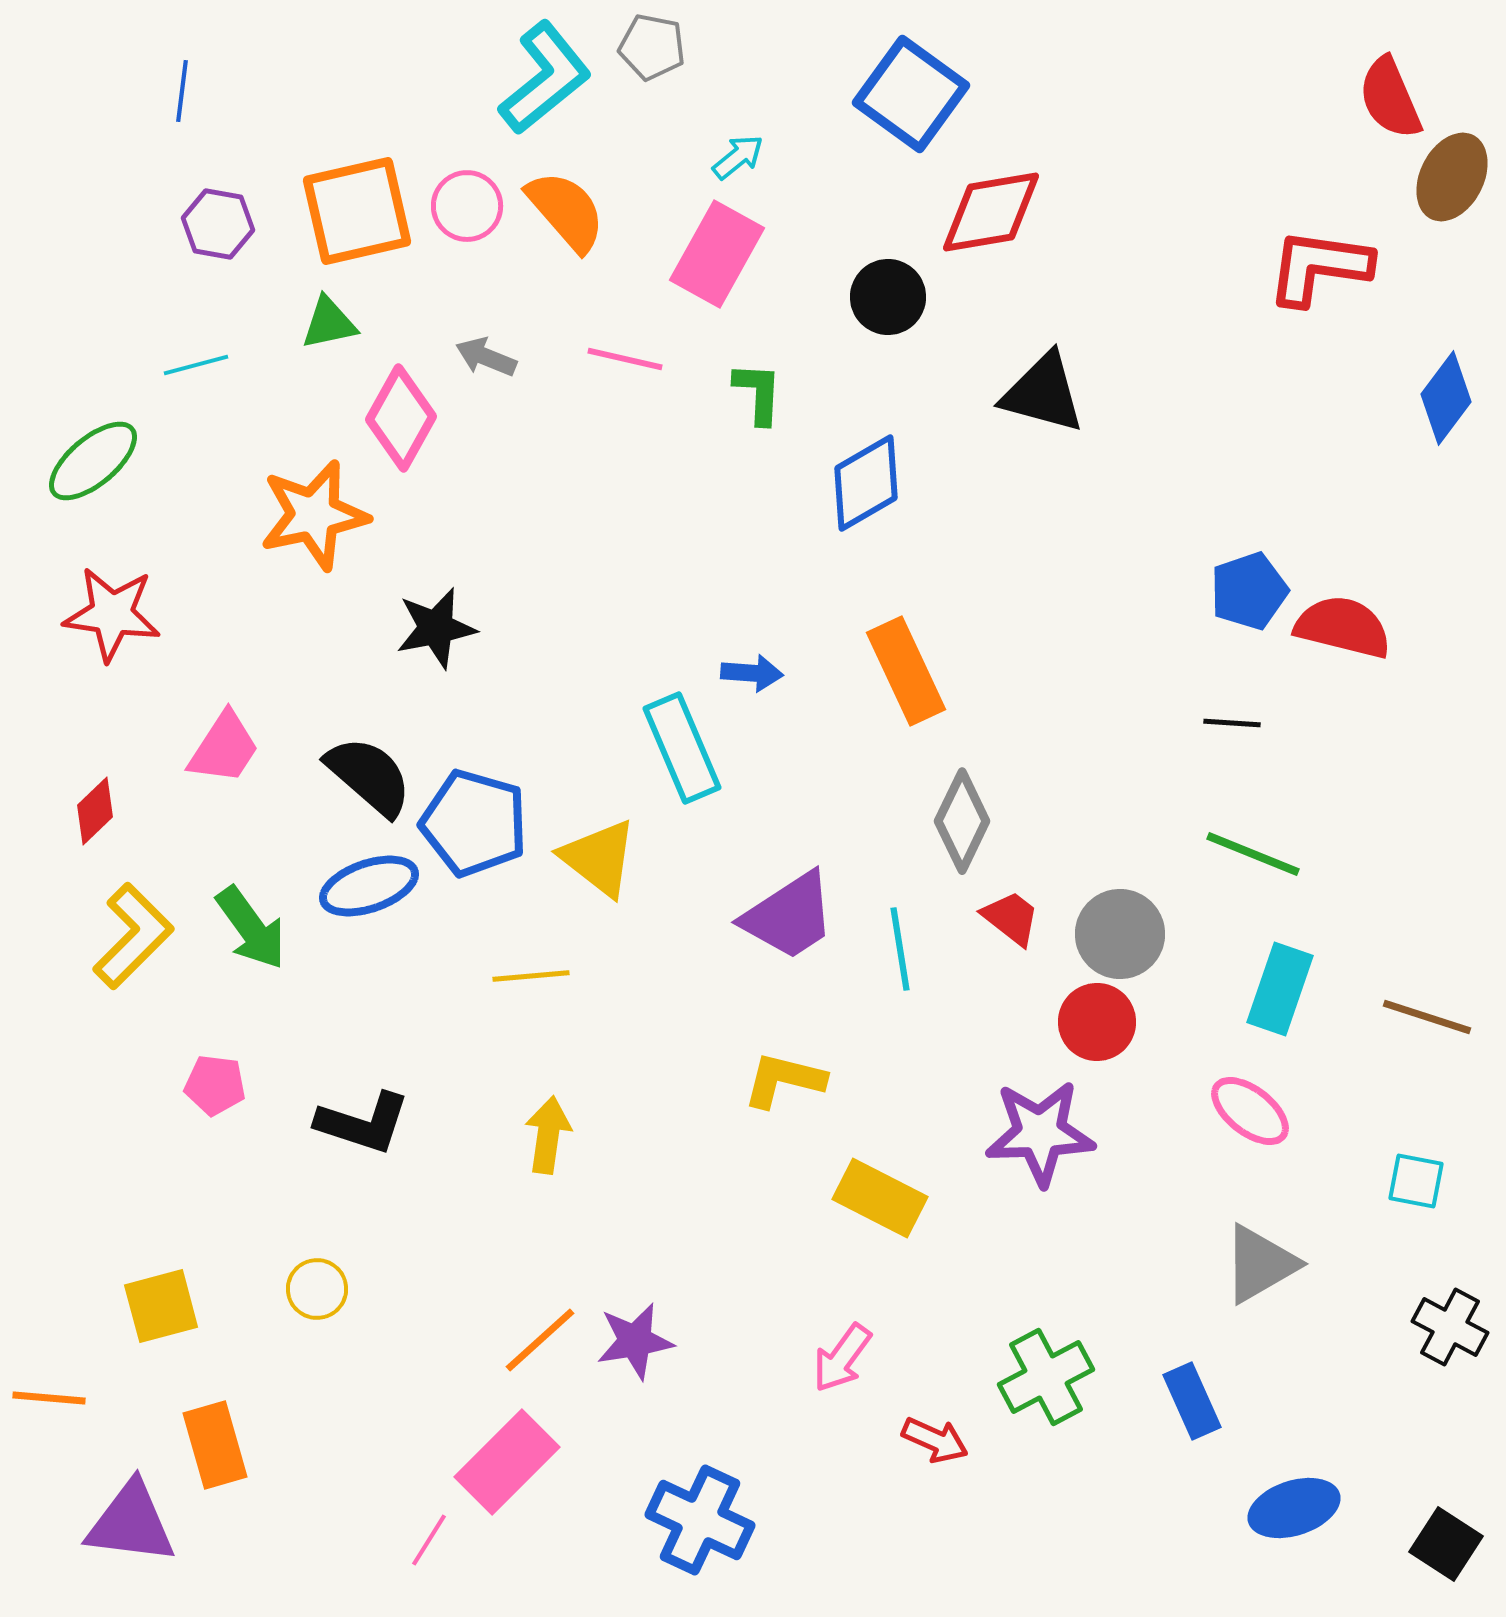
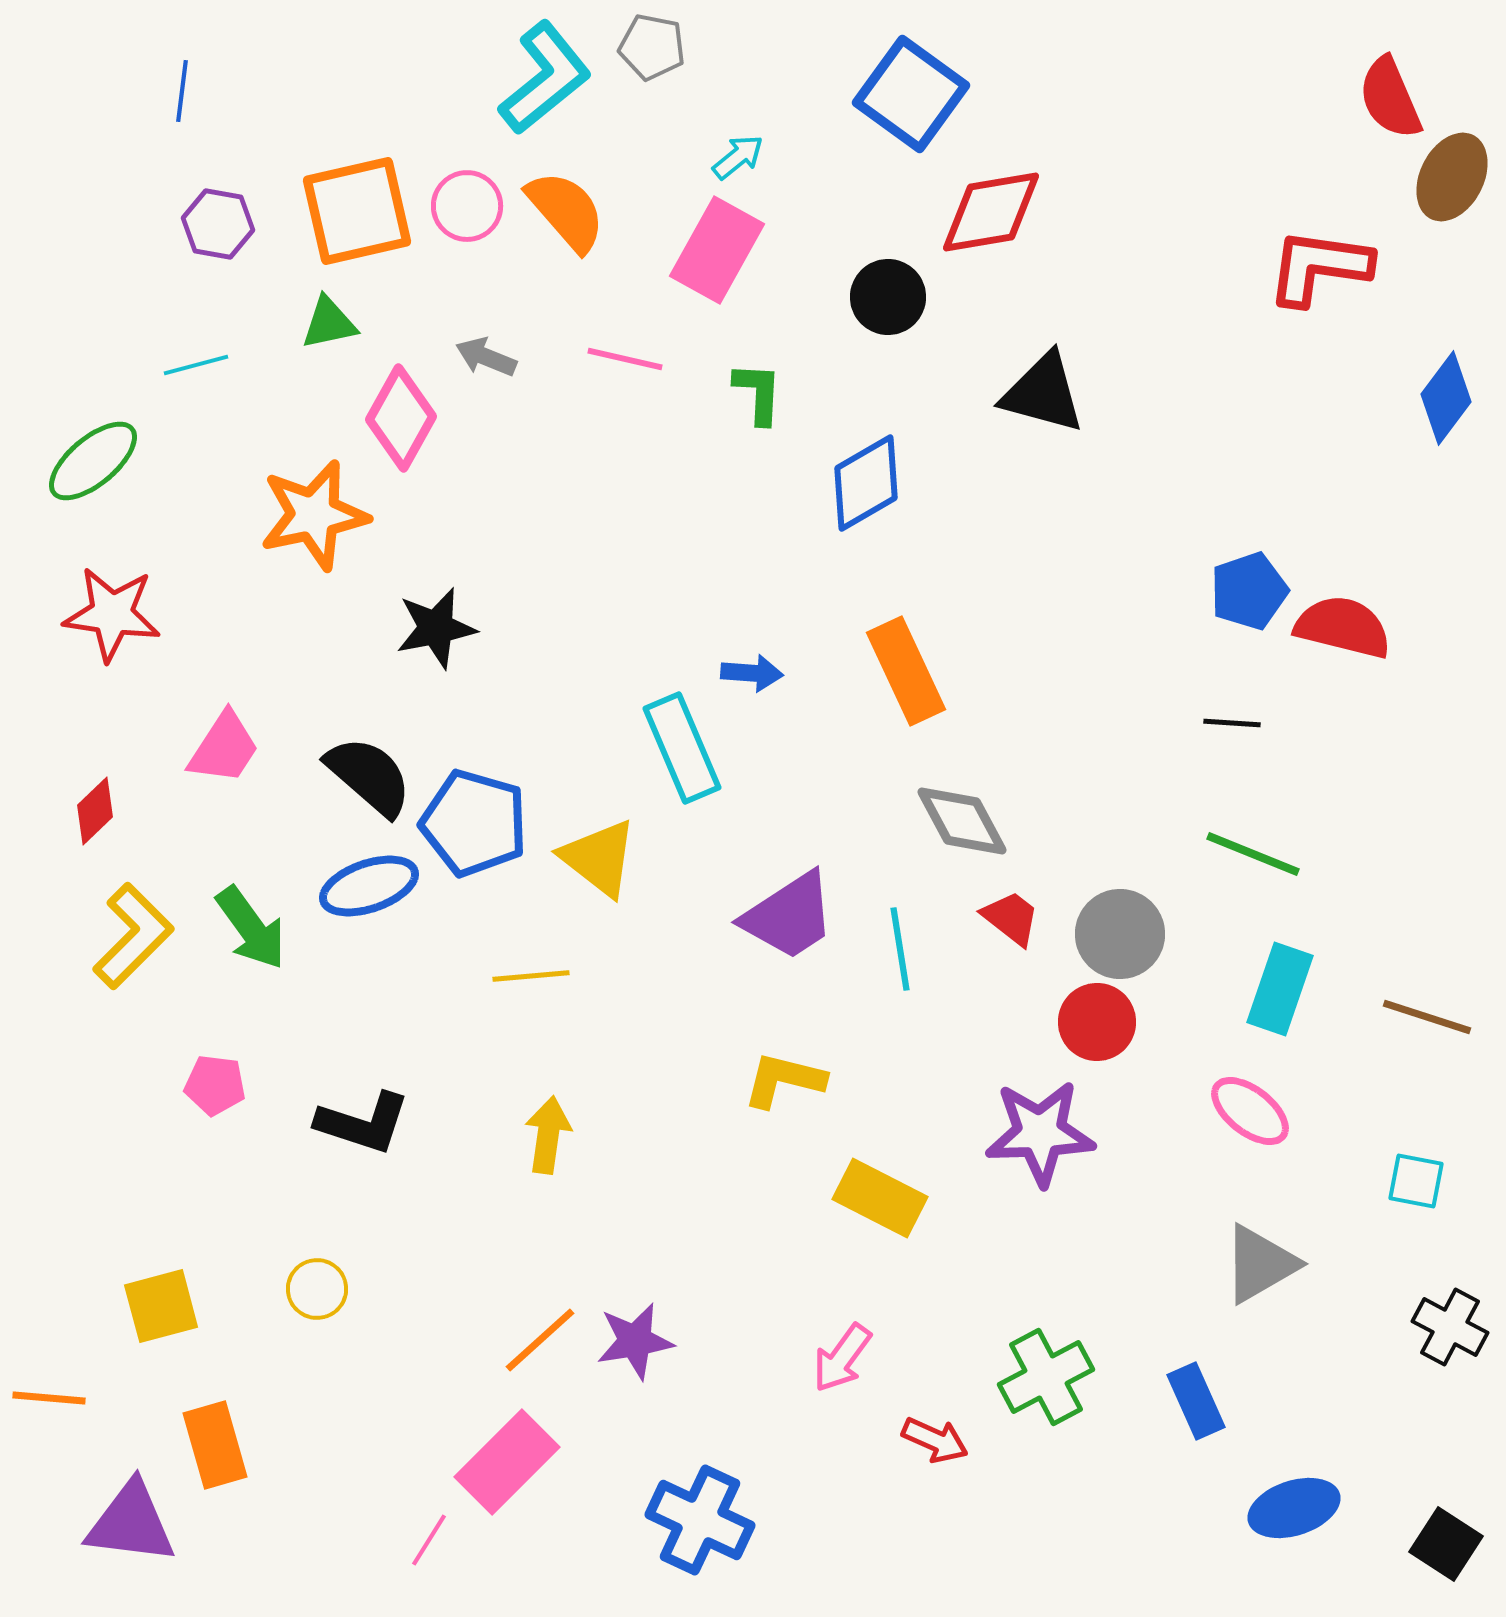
pink rectangle at (717, 254): moved 4 px up
gray diamond at (962, 821): rotated 54 degrees counterclockwise
blue rectangle at (1192, 1401): moved 4 px right
